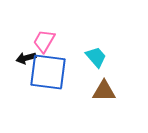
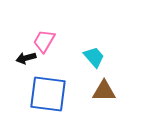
cyan trapezoid: moved 2 px left
blue square: moved 22 px down
